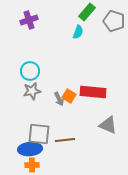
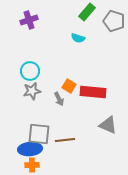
cyan semicircle: moved 6 px down; rotated 88 degrees clockwise
orange square: moved 10 px up
